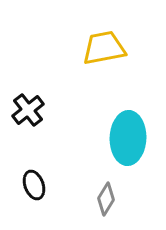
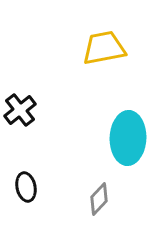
black cross: moved 8 px left
black ellipse: moved 8 px left, 2 px down; rotated 8 degrees clockwise
gray diamond: moved 7 px left; rotated 12 degrees clockwise
